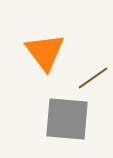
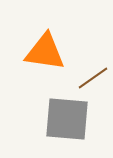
orange triangle: rotated 45 degrees counterclockwise
